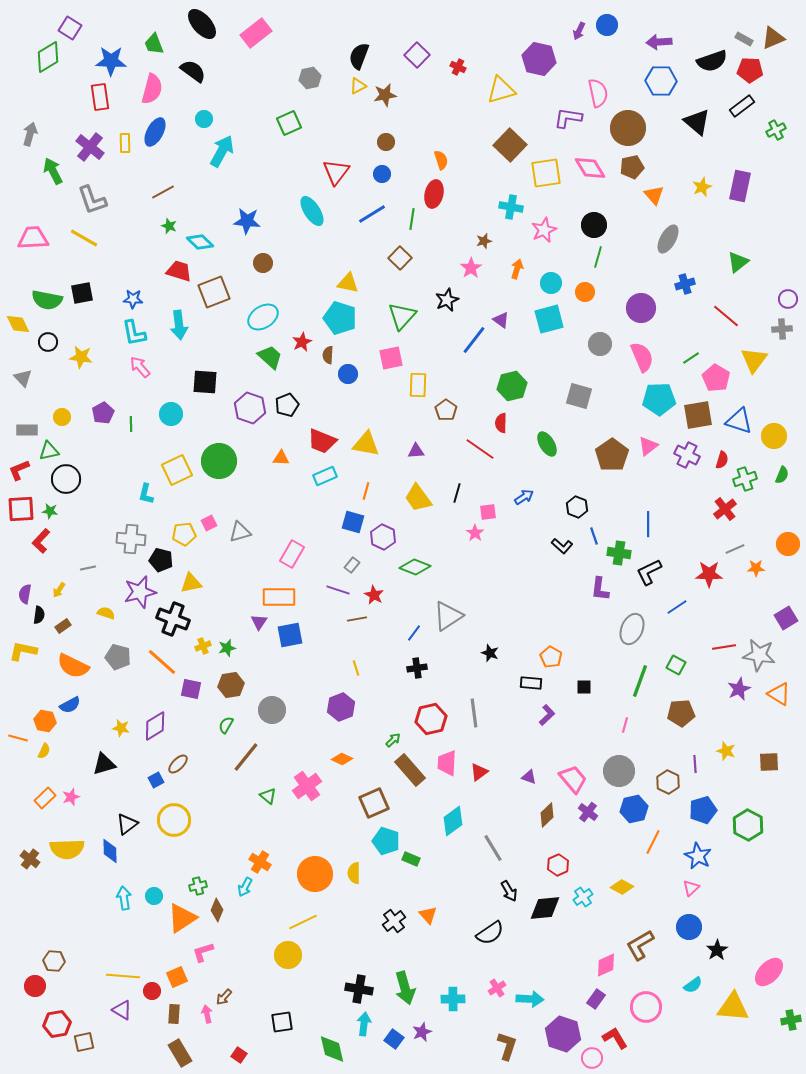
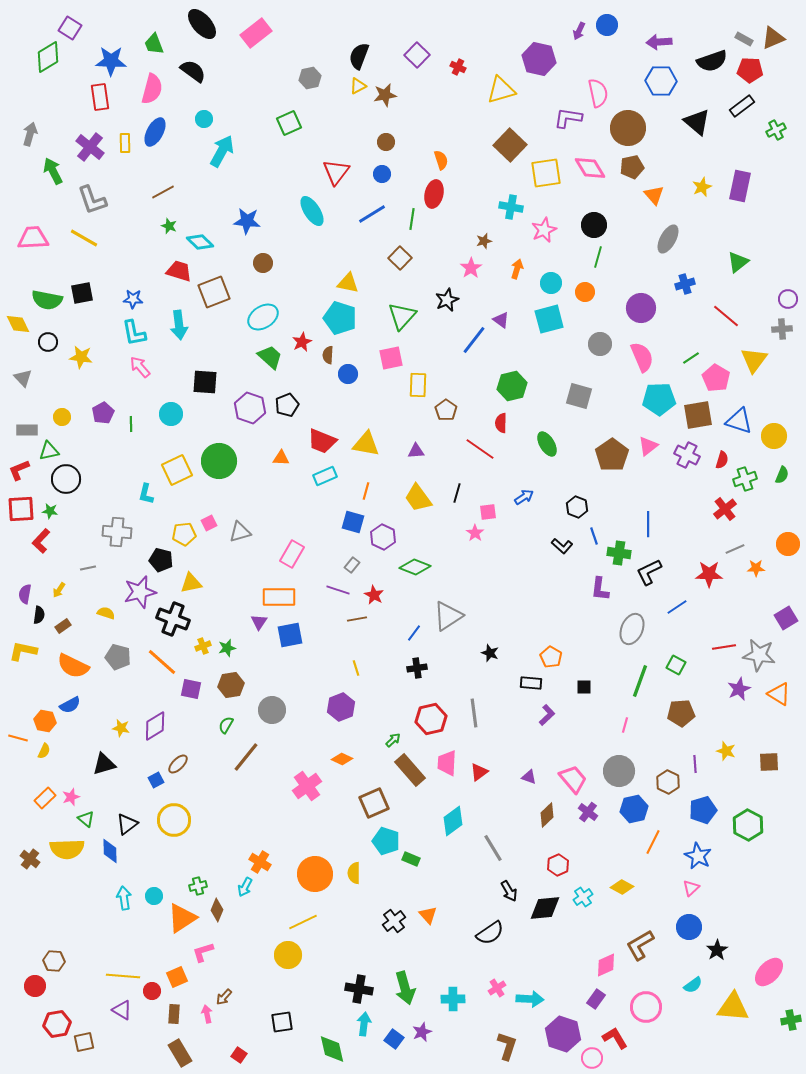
gray cross at (131, 539): moved 14 px left, 7 px up
green triangle at (268, 796): moved 182 px left, 23 px down
